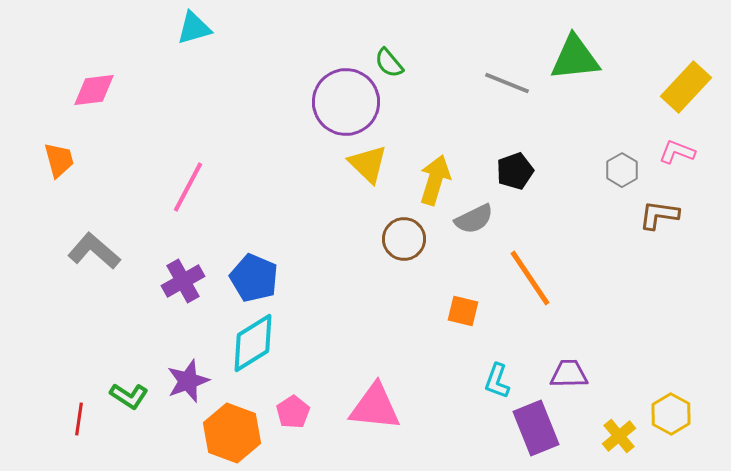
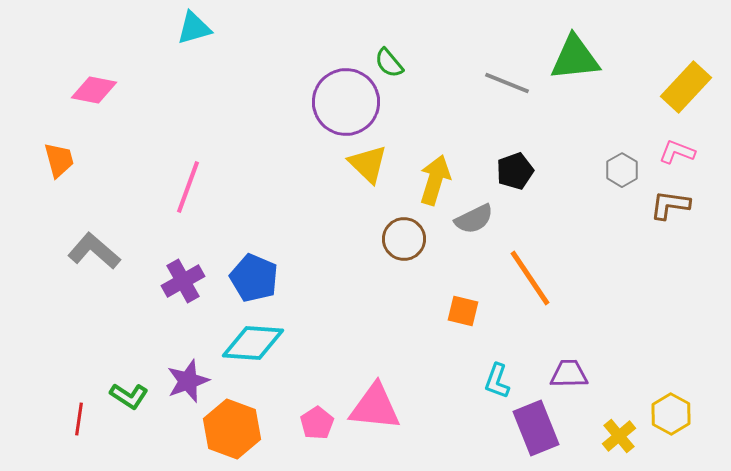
pink diamond: rotated 18 degrees clockwise
pink line: rotated 8 degrees counterclockwise
brown L-shape: moved 11 px right, 10 px up
cyan diamond: rotated 36 degrees clockwise
pink pentagon: moved 24 px right, 11 px down
orange hexagon: moved 4 px up
